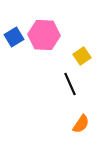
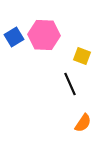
yellow square: rotated 36 degrees counterclockwise
orange semicircle: moved 2 px right, 1 px up
